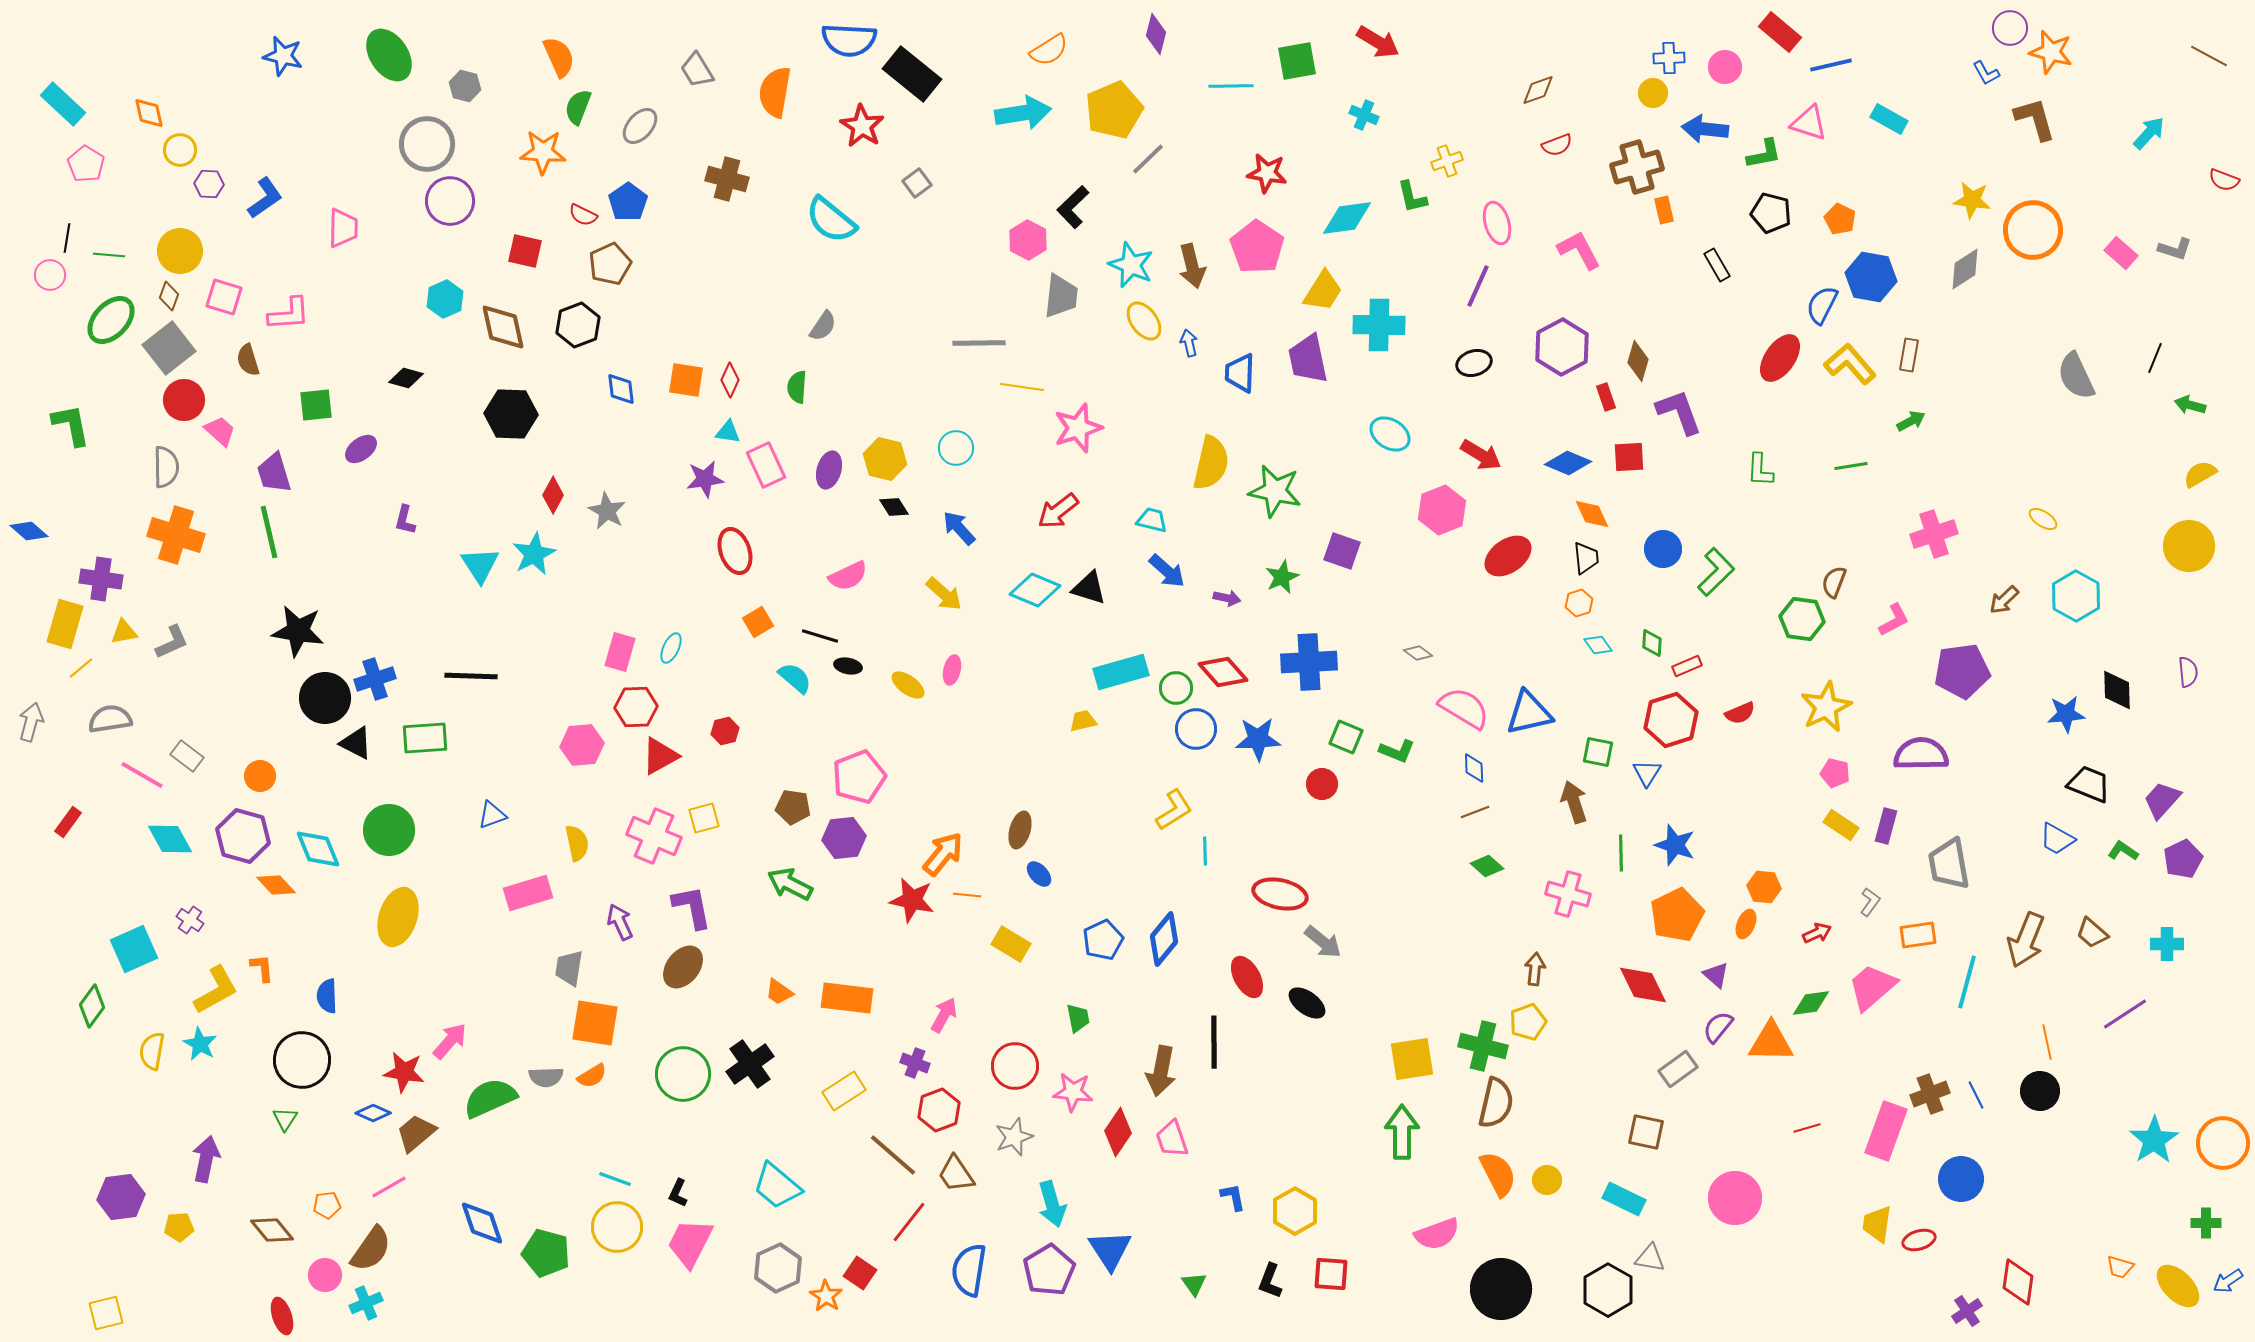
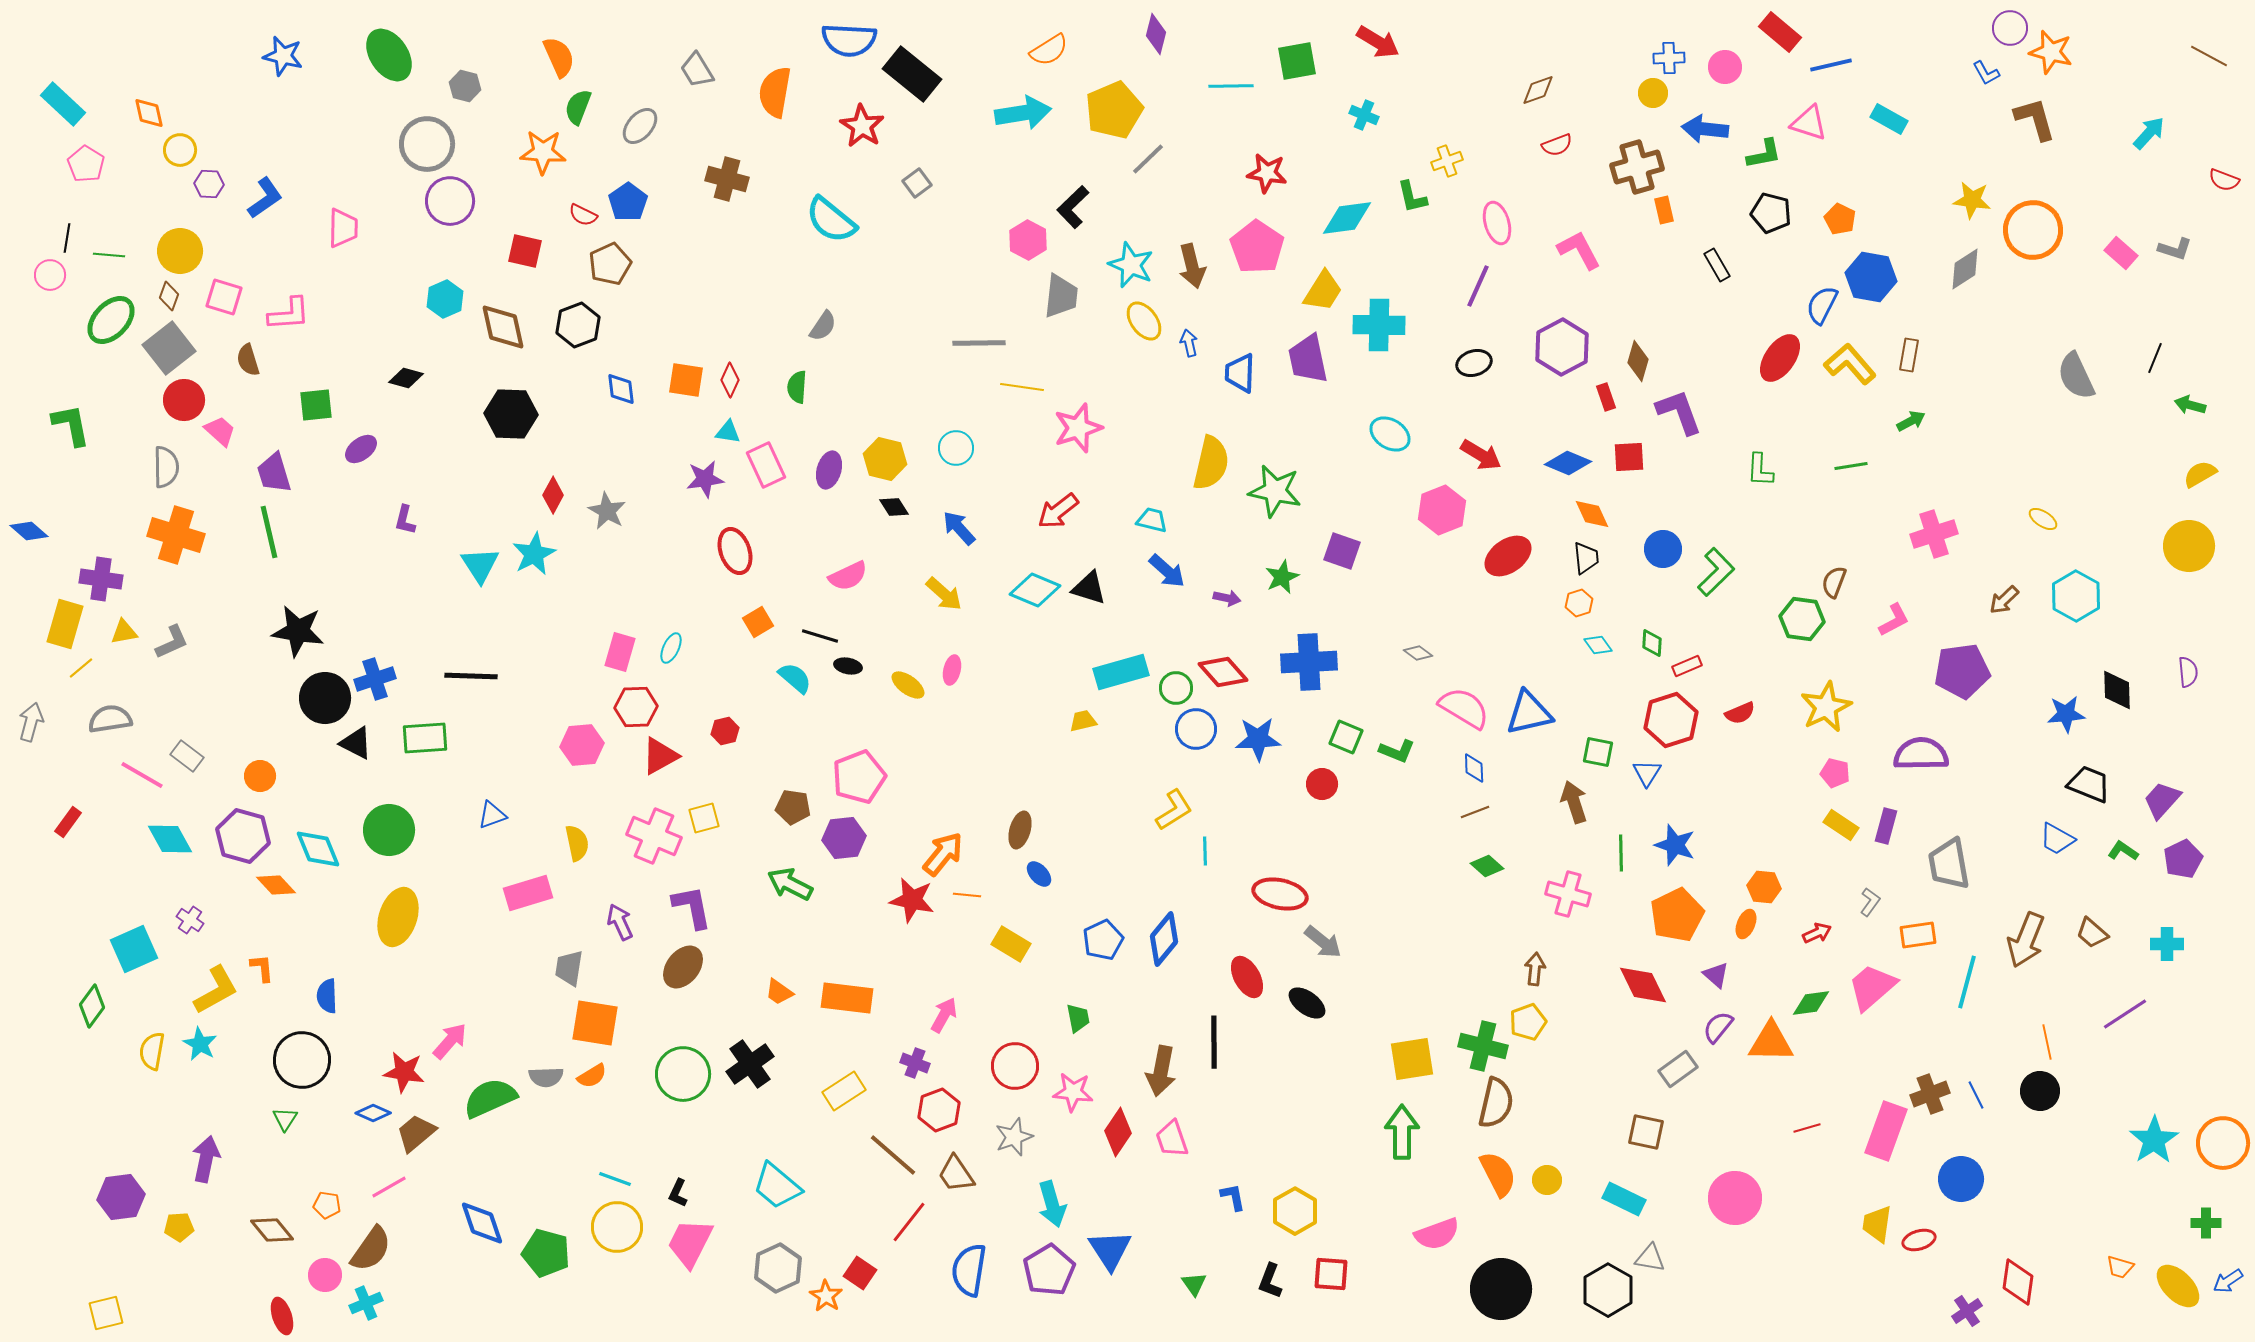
orange pentagon at (327, 1205): rotated 16 degrees clockwise
